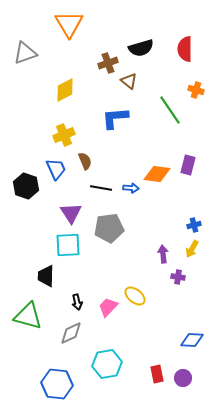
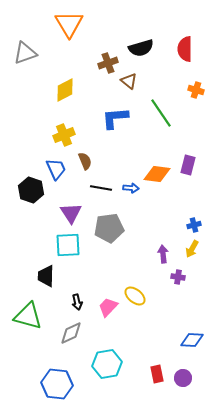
green line: moved 9 px left, 3 px down
black hexagon: moved 5 px right, 4 px down
